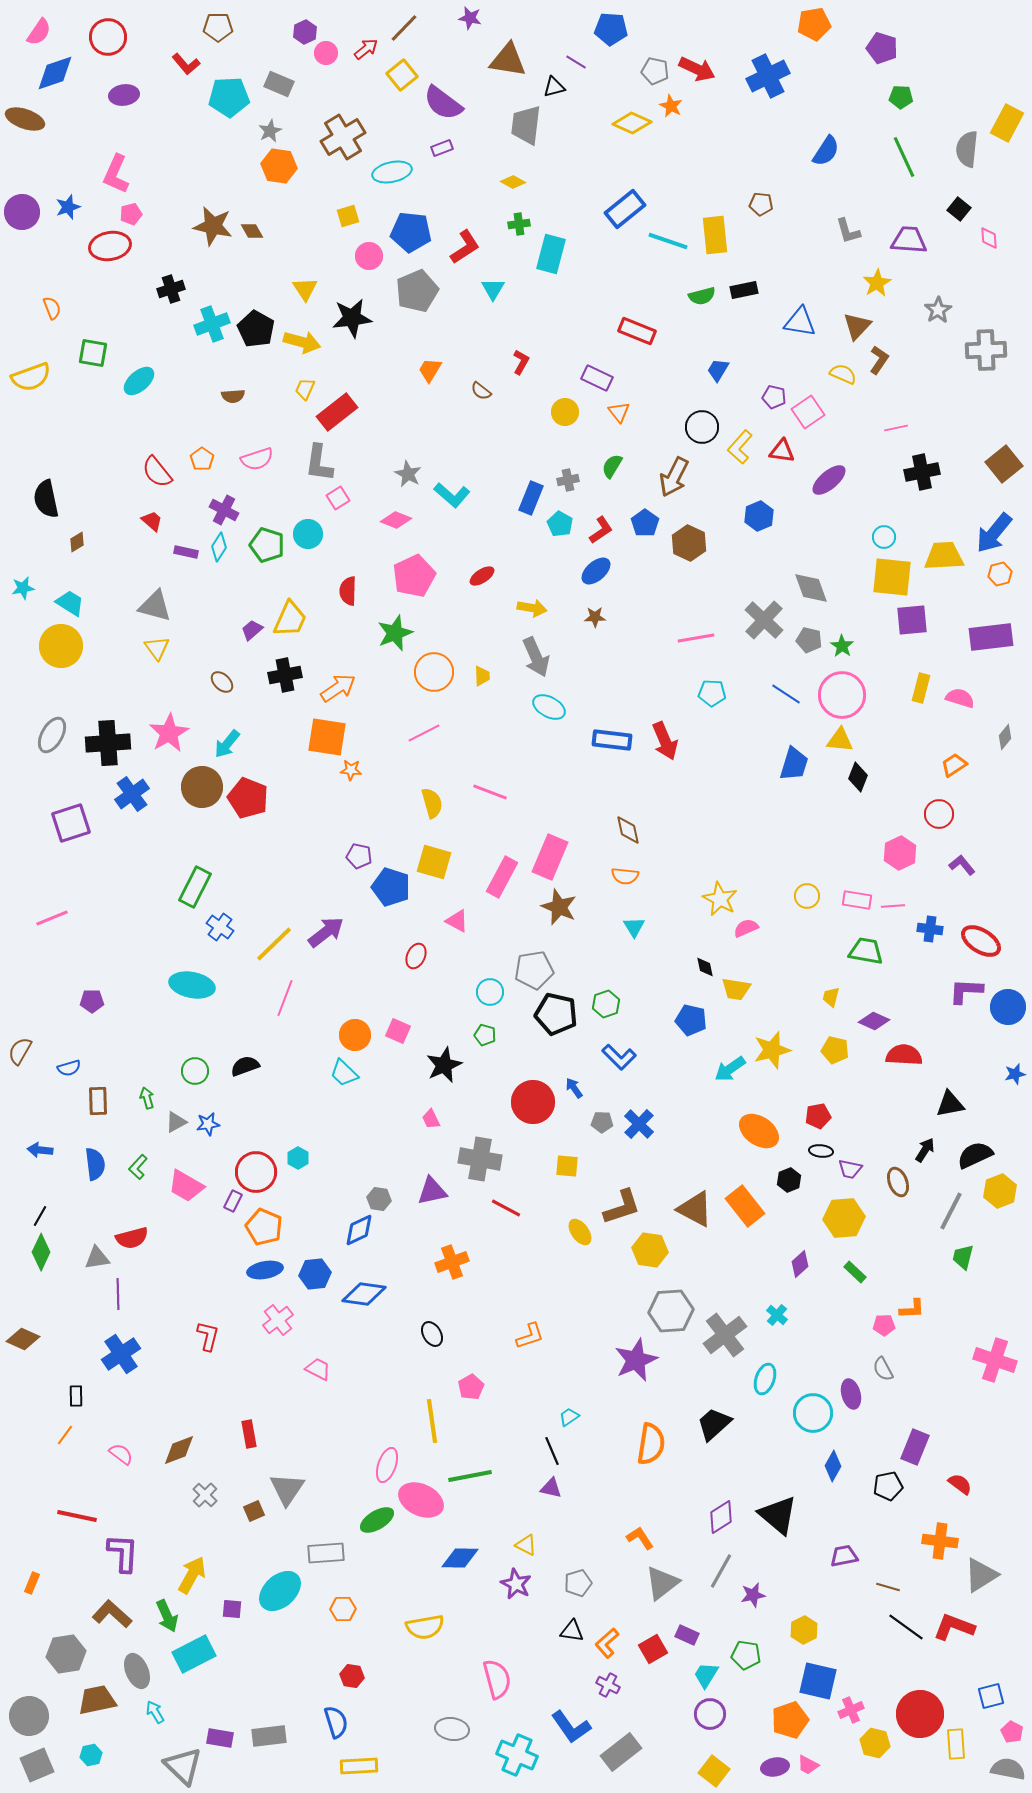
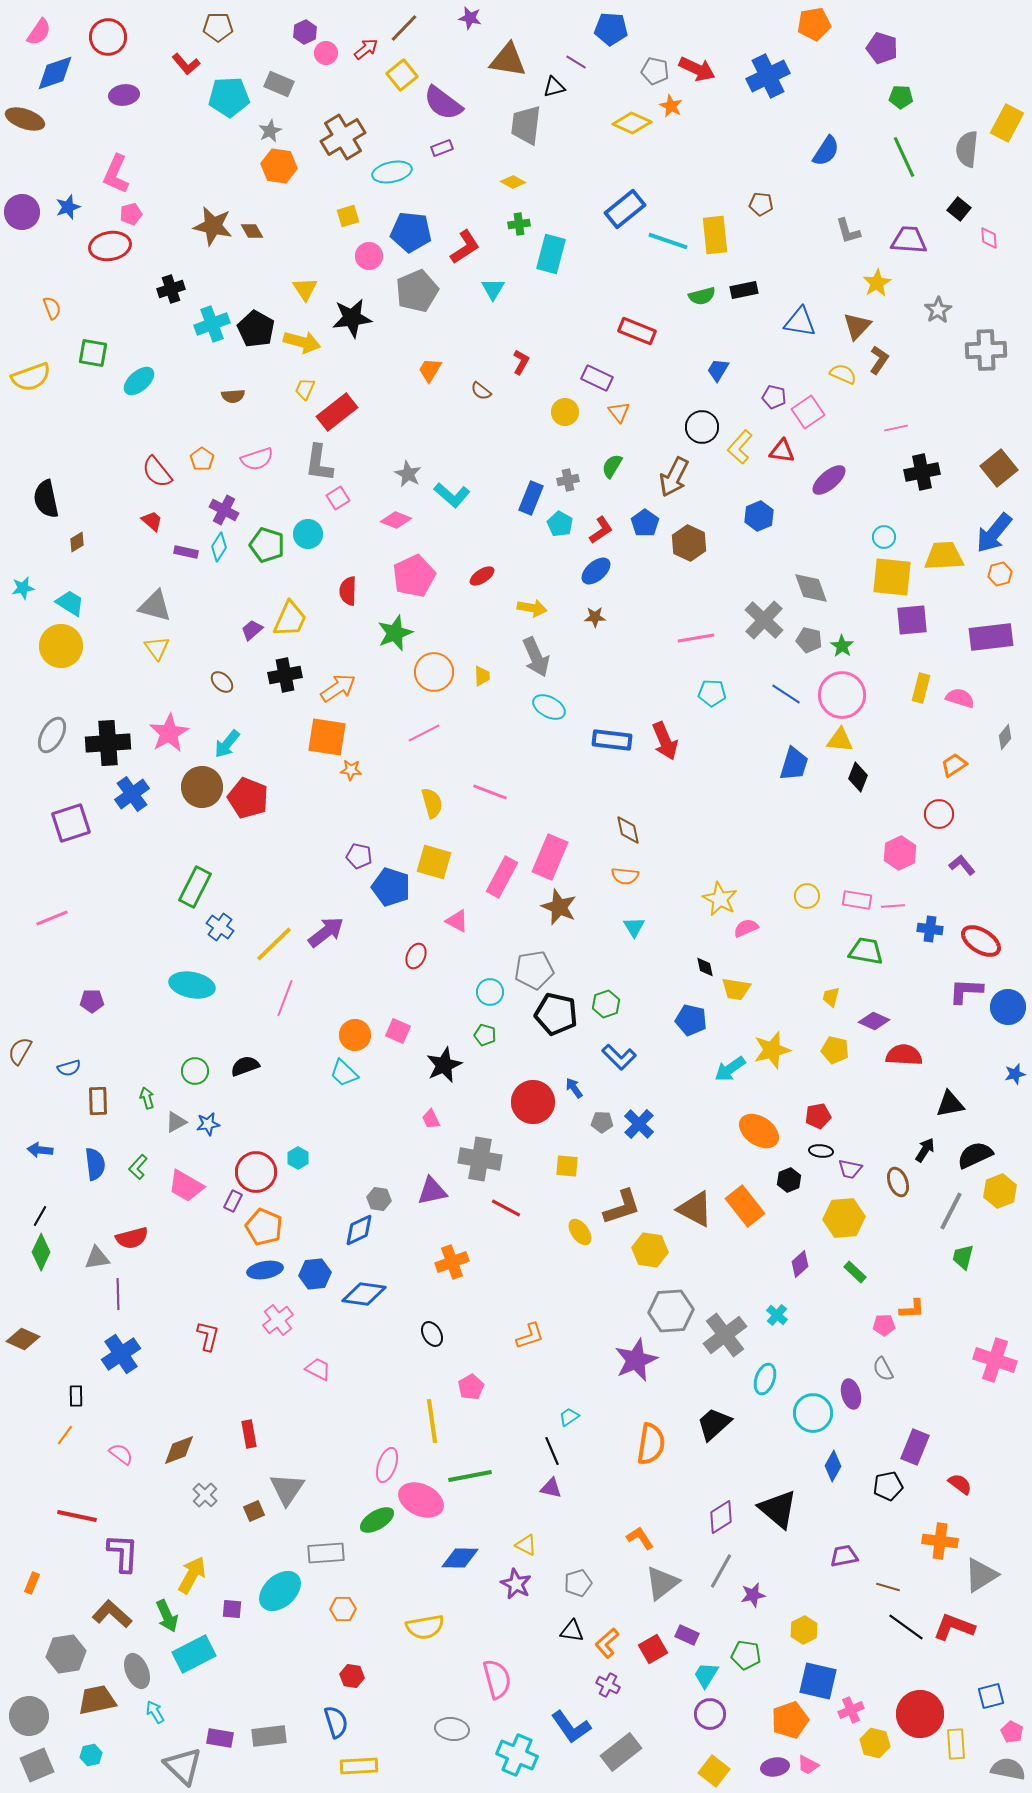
brown square at (1004, 464): moved 5 px left, 4 px down
black triangle at (778, 1515): moved 6 px up
